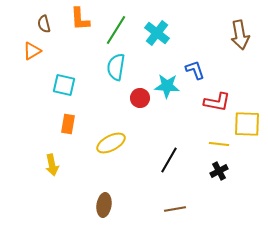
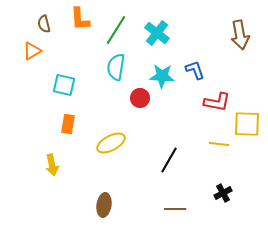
cyan star: moved 5 px left, 10 px up
black cross: moved 4 px right, 22 px down
brown line: rotated 10 degrees clockwise
